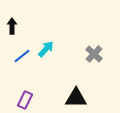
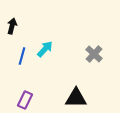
black arrow: rotated 14 degrees clockwise
cyan arrow: moved 1 px left
blue line: rotated 36 degrees counterclockwise
